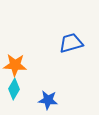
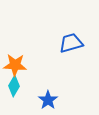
cyan diamond: moved 3 px up
blue star: rotated 30 degrees clockwise
